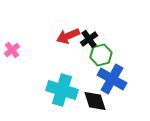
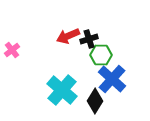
black cross: rotated 18 degrees clockwise
green hexagon: rotated 15 degrees clockwise
blue cross: rotated 12 degrees clockwise
cyan cross: rotated 24 degrees clockwise
black diamond: rotated 50 degrees clockwise
